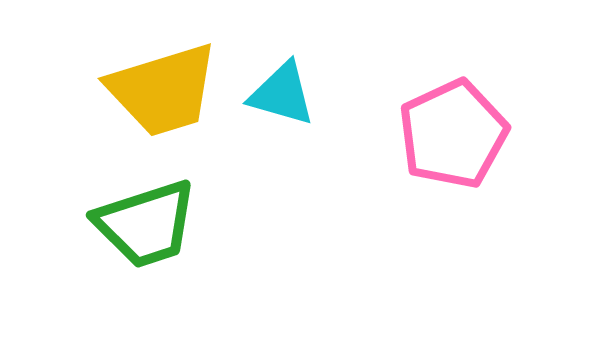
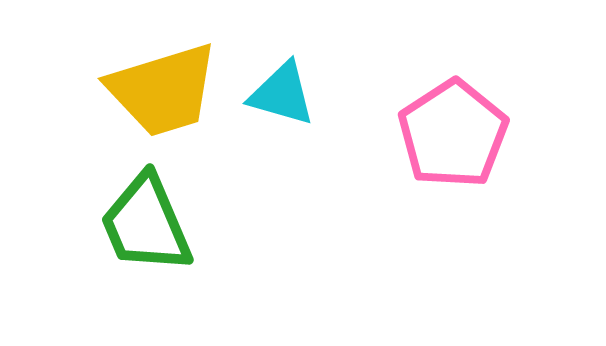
pink pentagon: rotated 8 degrees counterclockwise
green trapezoid: rotated 85 degrees clockwise
